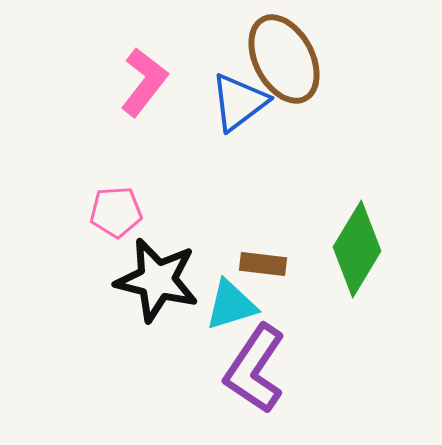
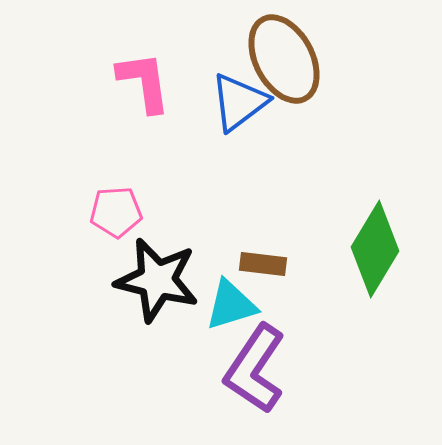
pink L-shape: rotated 46 degrees counterclockwise
green diamond: moved 18 px right
